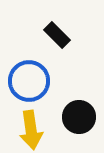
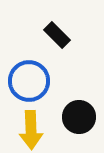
yellow arrow: rotated 6 degrees clockwise
